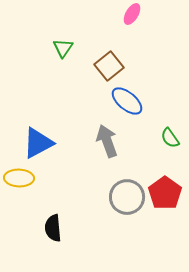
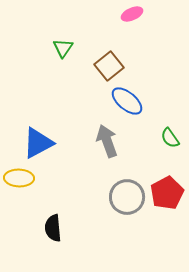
pink ellipse: rotated 35 degrees clockwise
red pentagon: moved 2 px right; rotated 8 degrees clockwise
